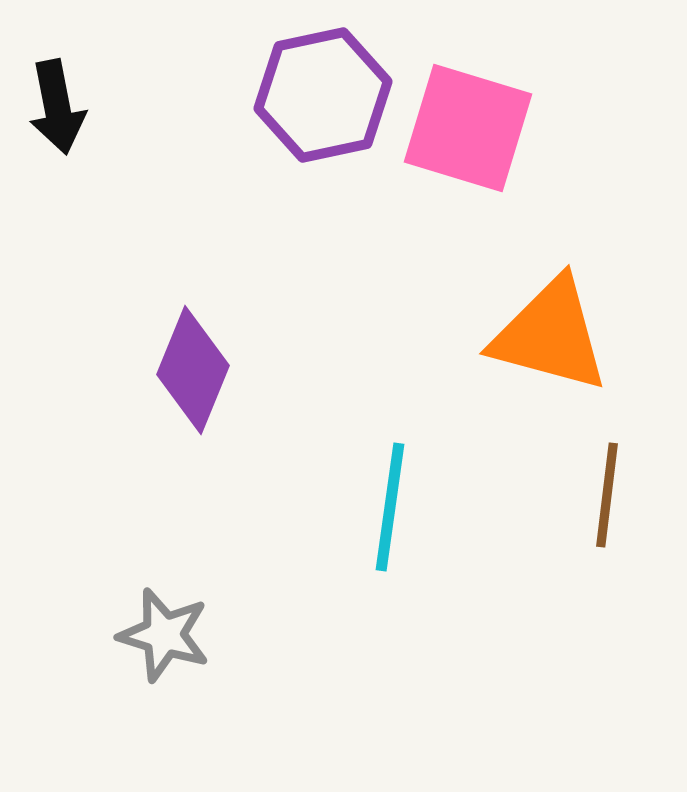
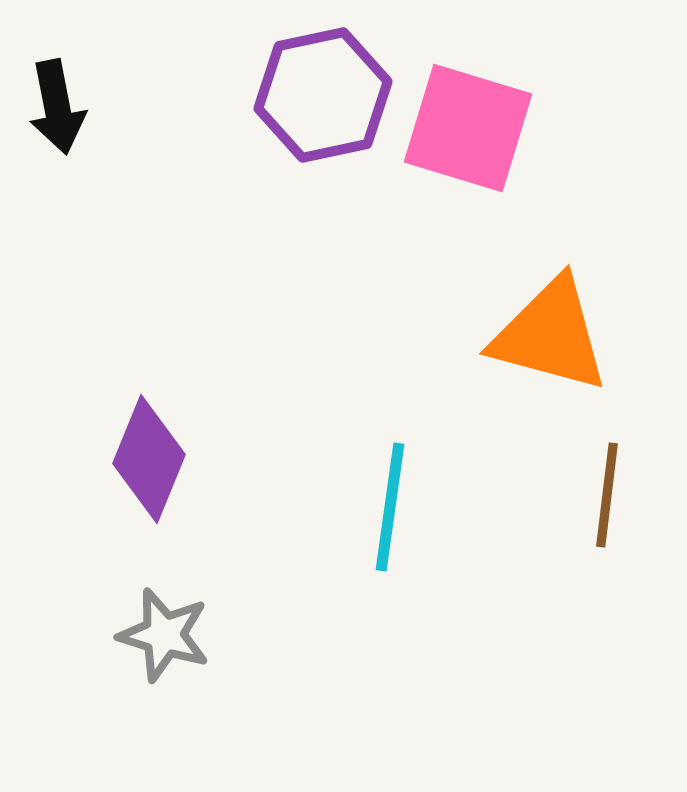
purple diamond: moved 44 px left, 89 px down
